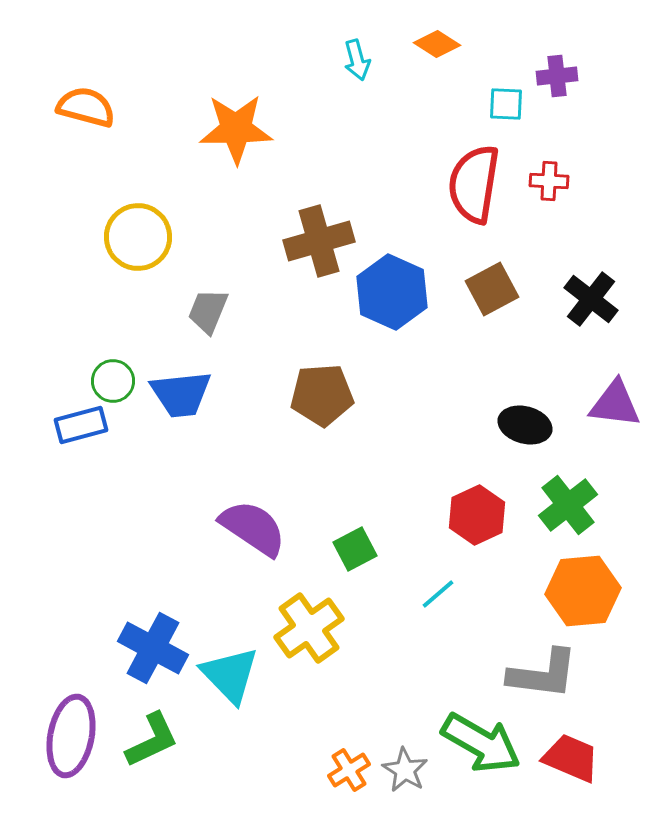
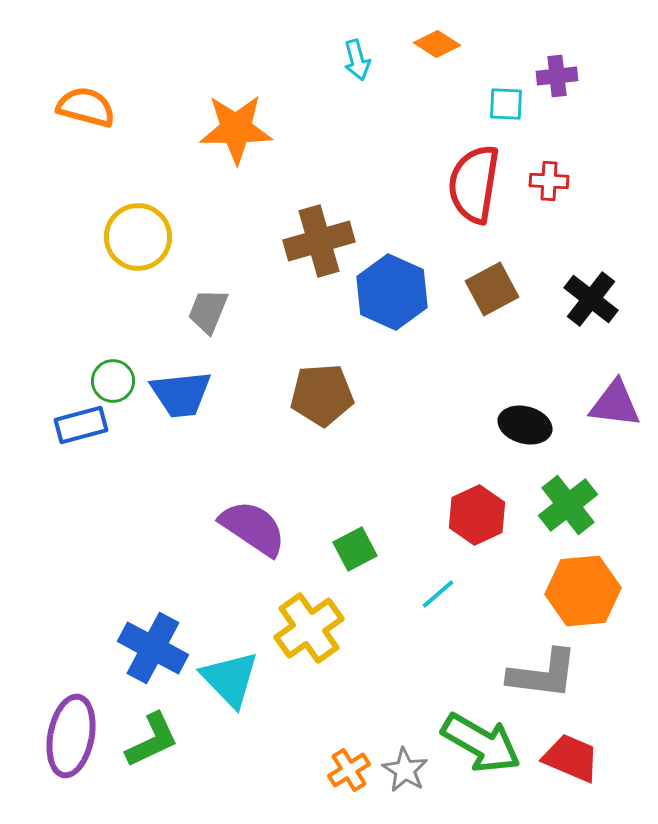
cyan triangle: moved 4 px down
